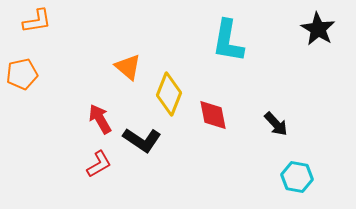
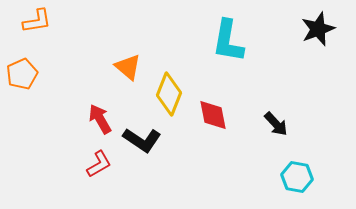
black star: rotated 20 degrees clockwise
orange pentagon: rotated 12 degrees counterclockwise
